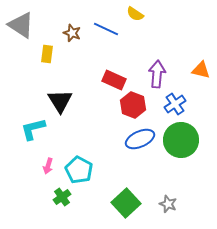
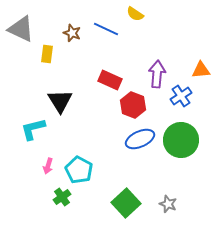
gray triangle: moved 4 px down; rotated 8 degrees counterclockwise
orange triangle: rotated 18 degrees counterclockwise
red rectangle: moved 4 px left
blue cross: moved 6 px right, 8 px up
